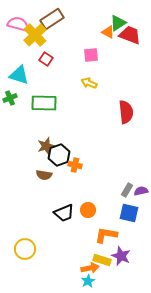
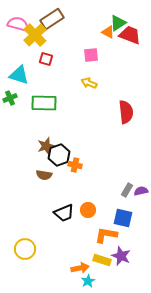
red square: rotated 16 degrees counterclockwise
blue square: moved 6 px left, 5 px down
orange arrow: moved 10 px left
